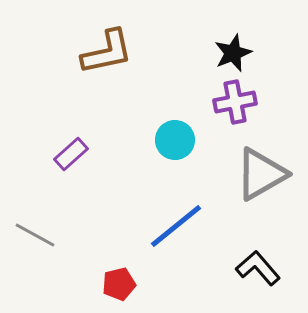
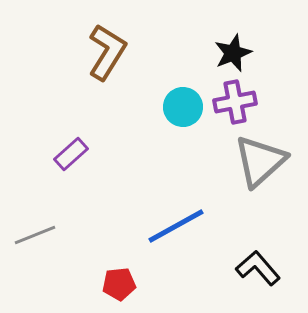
brown L-shape: rotated 46 degrees counterclockwise
cyan circle: moved 8 px right, 33 px up
gray triangle: moved 1 px left, 13 px up; rotated 12 degrees counterclockwise
blue line: rotated 10 degrees clockwise
gray line: rotated 51 degrees counterclockwise
red pentagon: rotated 8 degrees clockwise
